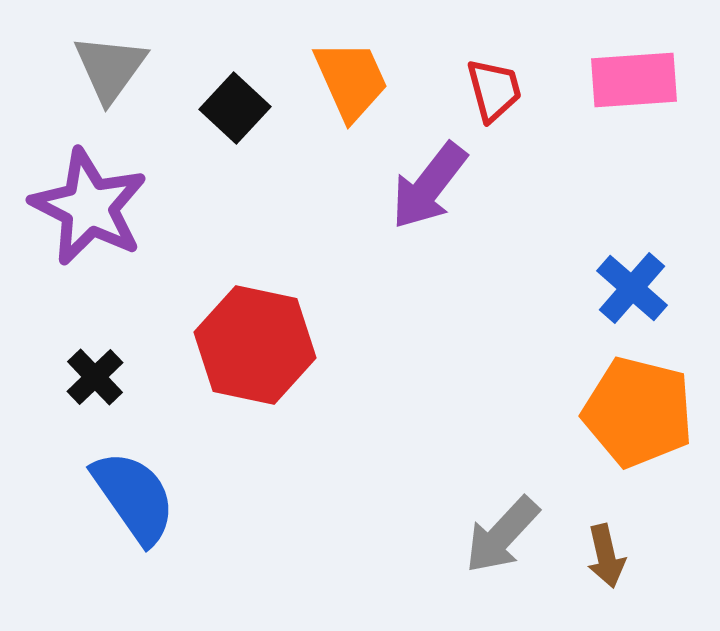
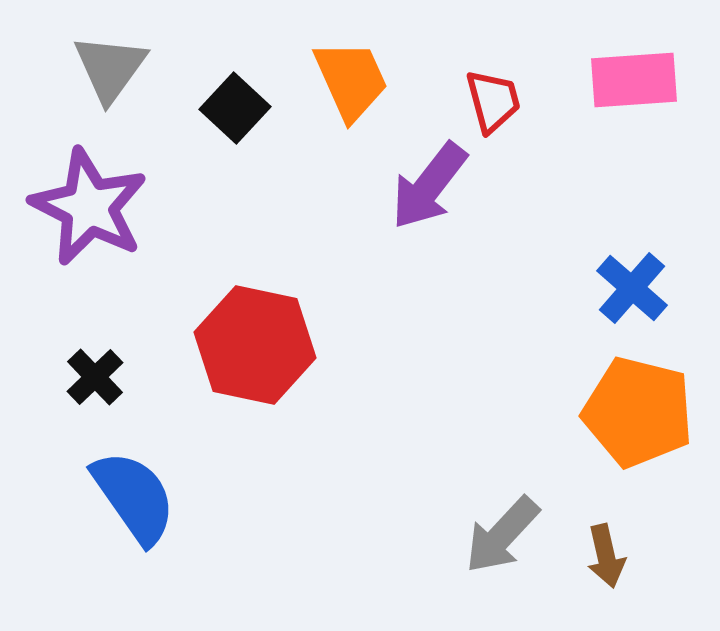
red trapezoid: moved 1 px left, 11 px down
